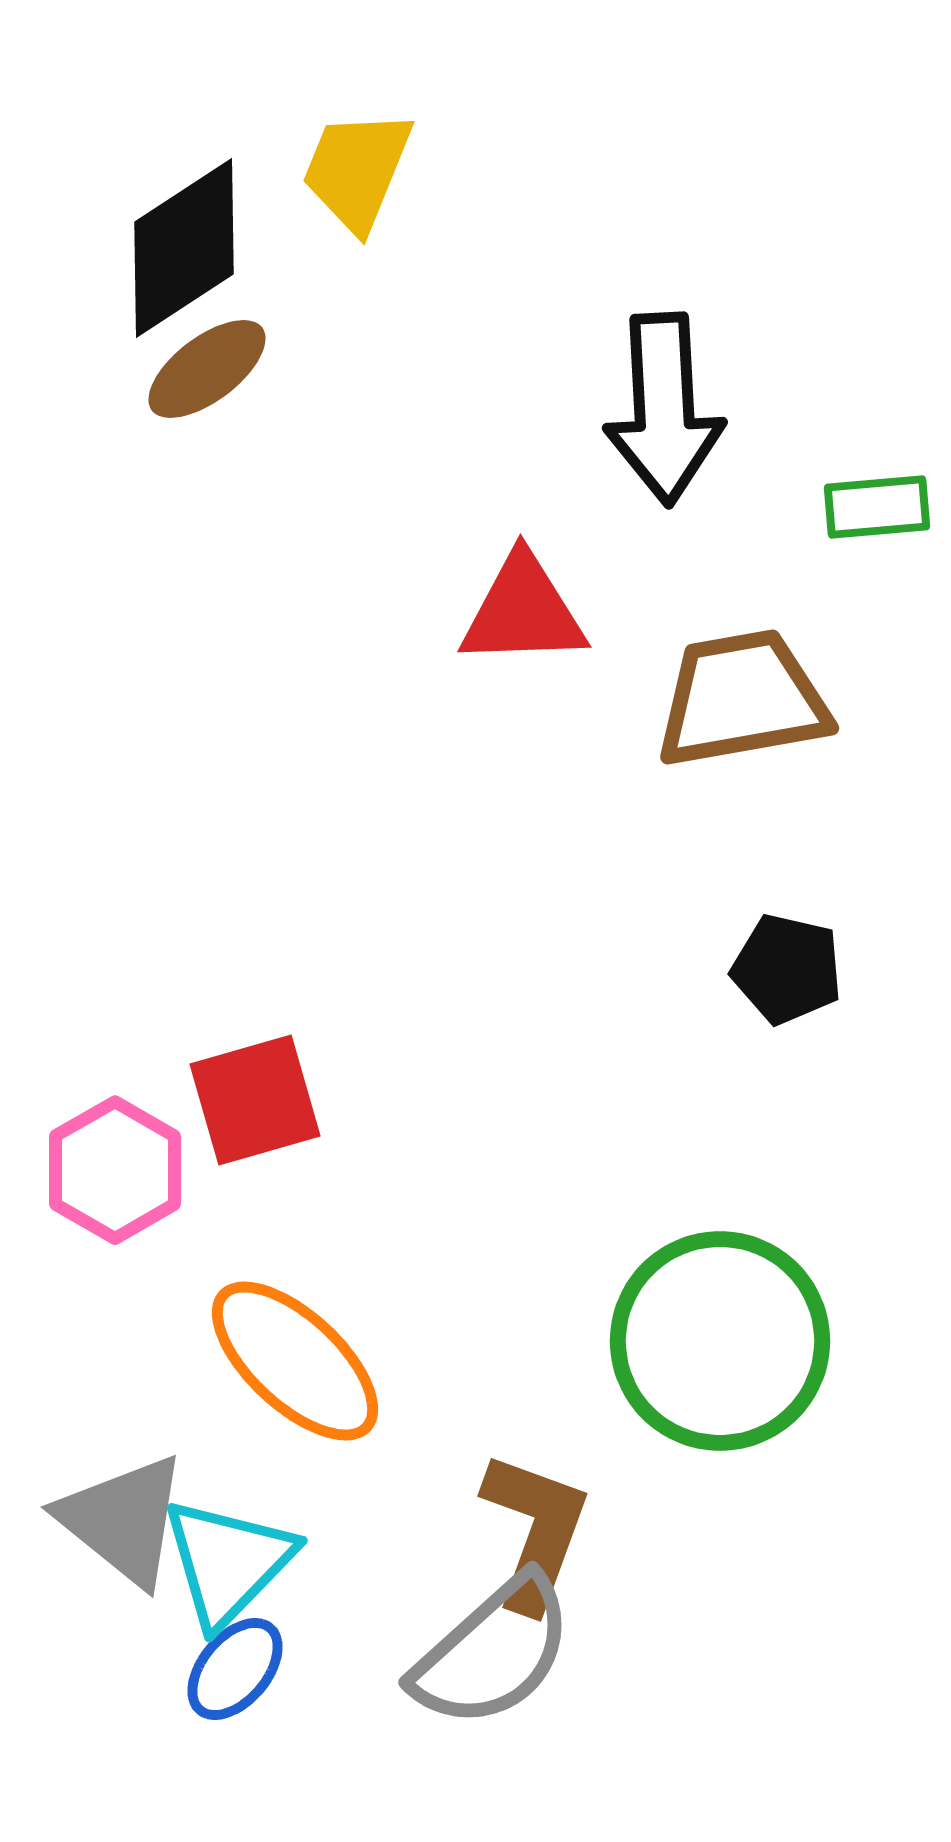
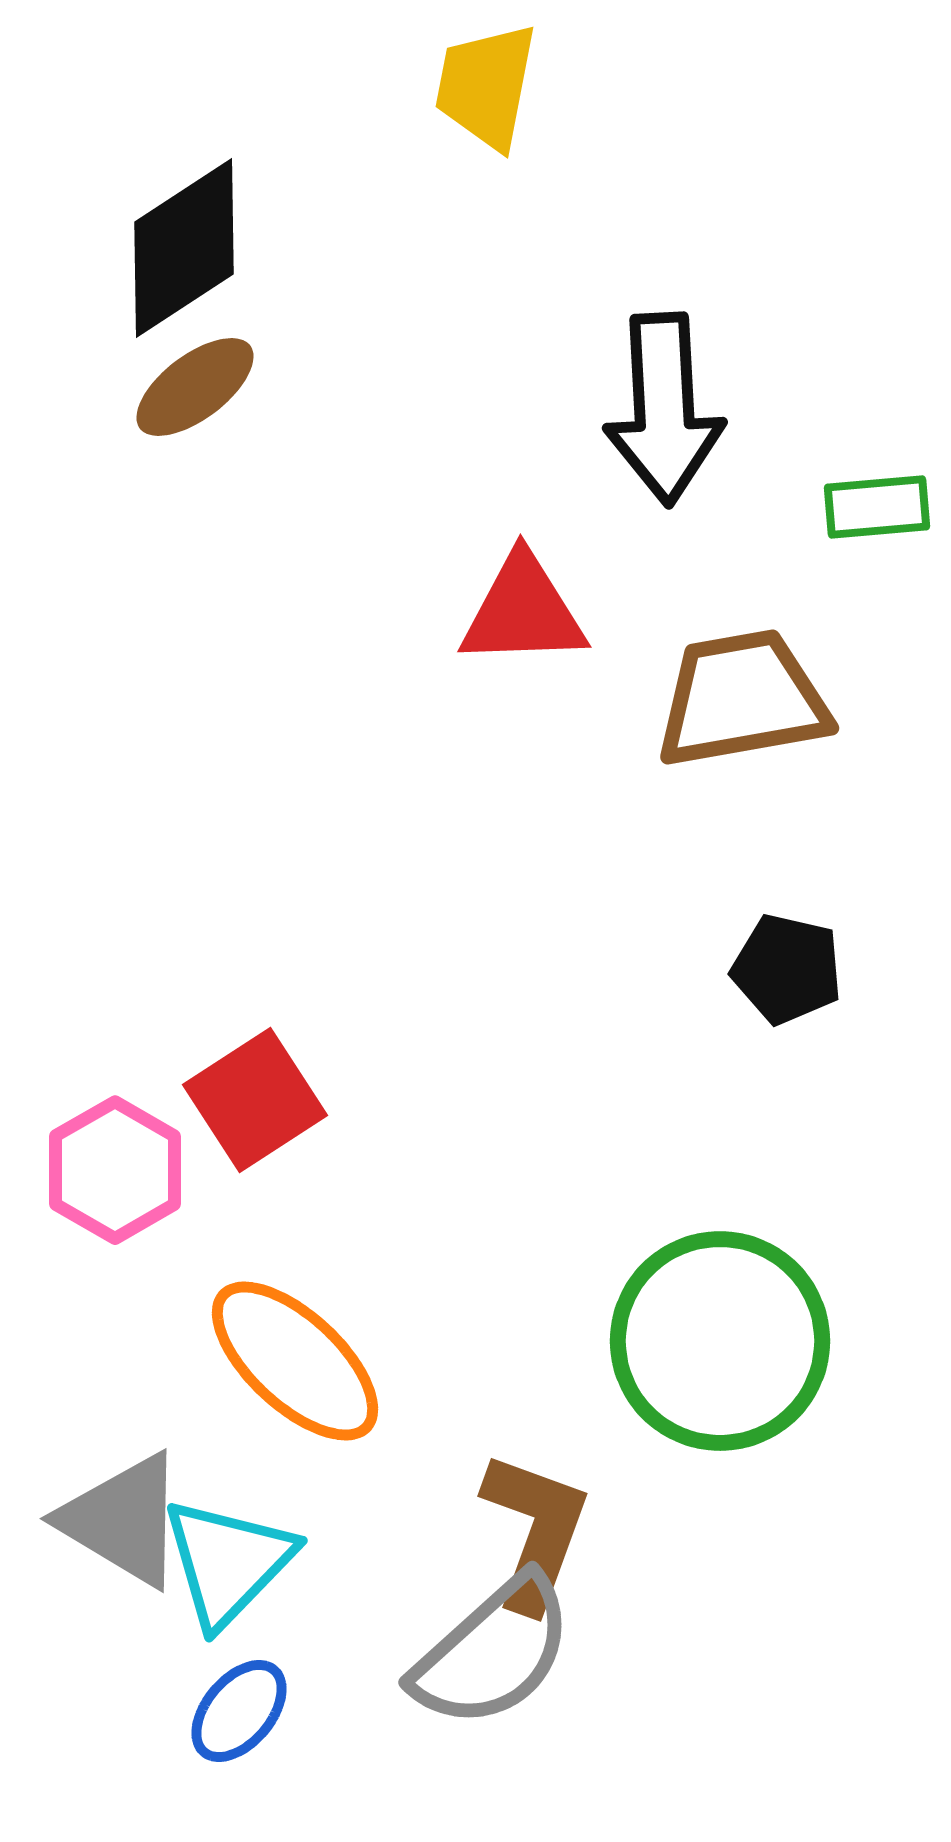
yellow trapezoid: moved 129 px right, 84 px up; rotated 11 degrees counterclockwise
brown ellipse: moved 12 px left, 18 px down
red square: rotated 17 degrees counterclockwise
gray triangle: rotated 8 degrees counterclockwise
blue ellipse: moved 4 px right, 42 px down
